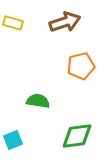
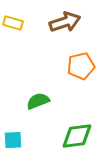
green semicircle: rotated 30 degrees counterclockwise
cyan square: rotated 18 degrees clockwise
